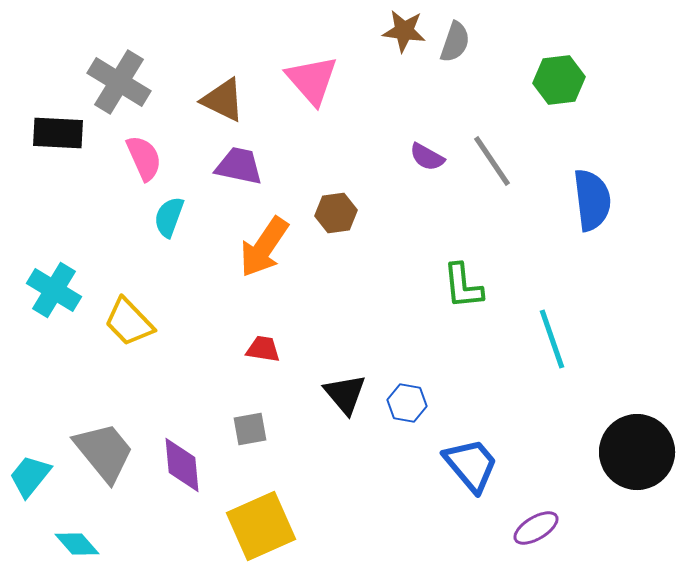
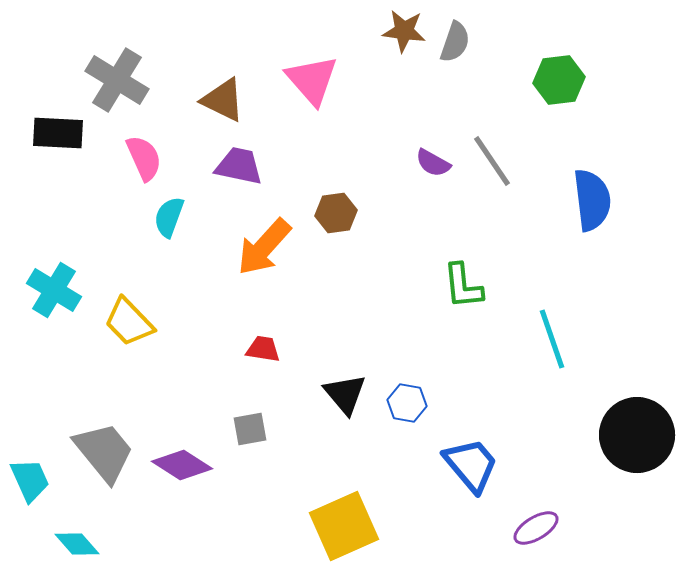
gray cross: moved 2 px left, 2 px up
purple semicircle: moved 6 px right, 6 px down
orange arrow: rotated 8 degrees clockwise
black circle: moved 17 px up
purple diamond: rotated 52 degrees counterclockwise
cyan trapezoid: moved 4 px down; rotated 117 degrees clockwise
yellow square: moved 83 px right
